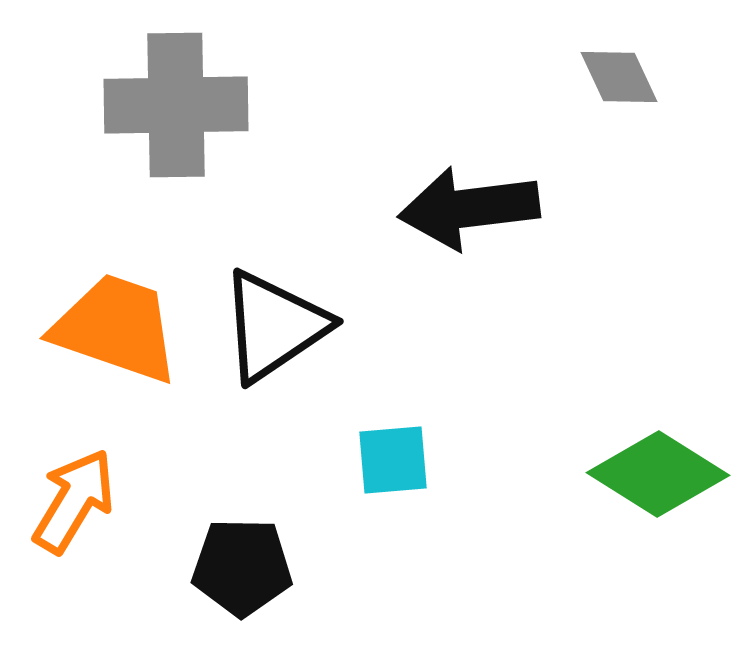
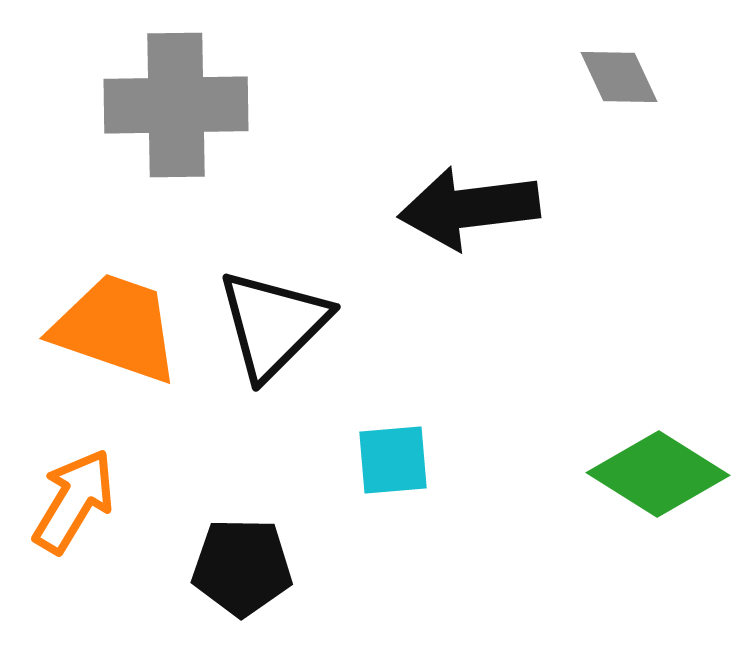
black triangle: moved 1 px left, 2 px up; rotated 11 degrees counterclockwise
